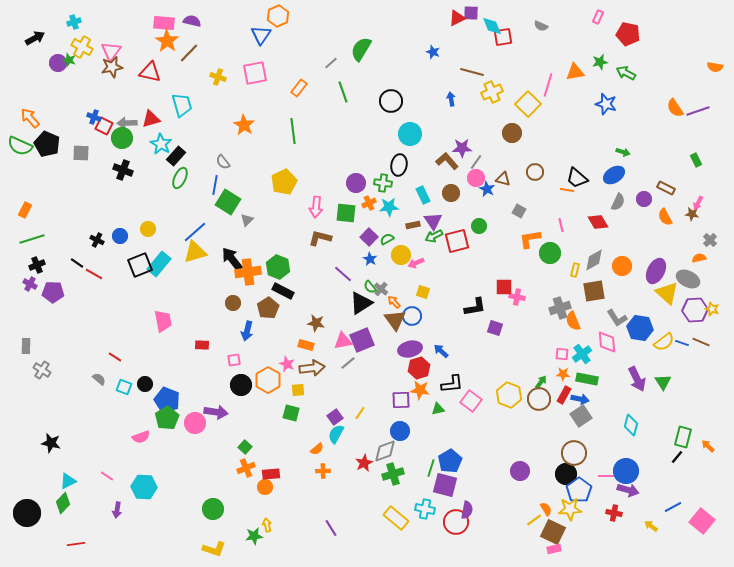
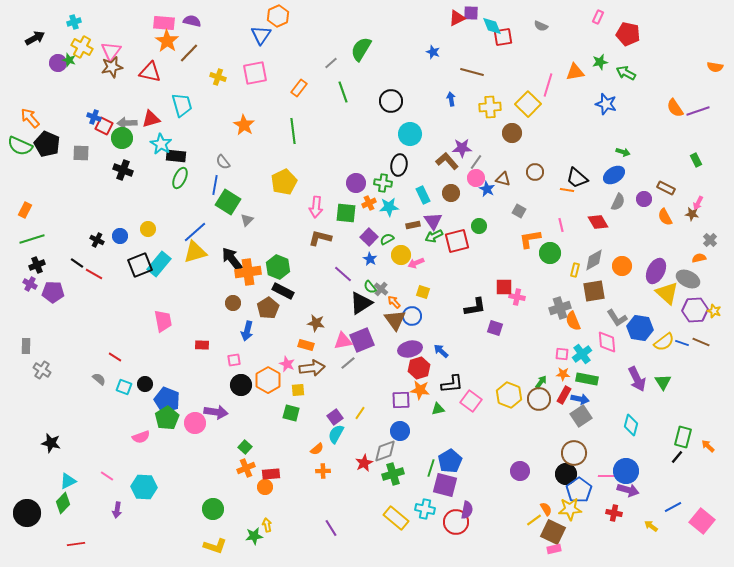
yellow cross at (492, 92): moved 2 px left, 15 px down; rotated 20 degrees clockwise
black rectangle at (176, 156): rotated 54 degrees clockwise
yellow star at (712, 309): moved 2 px right, 2 px down
yellow L-shape at (214, 549): moved 1 px right, 3 px up
